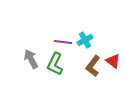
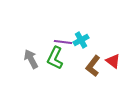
cyan cross: moved 4 px left
green L-shape: moved 6 px up
